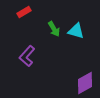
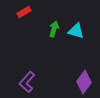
green arrow: rotated 133 degrees counterclockwise
purple L-shape: moved 26 px down
purple diamond: moved 1 px left, 1 px up; rotated 25 degrees counterclockwise
